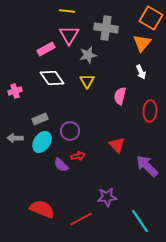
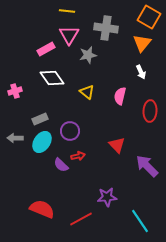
orange square: moved 2 px left, 1 px up
yellow triangle: moved 11 px down; rotated 21 degrees counterclockwise
